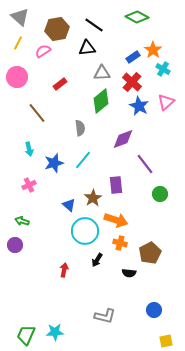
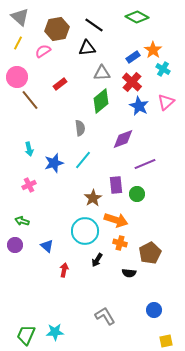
brown line at (37, 113): moved 7 px left, 13 px up
purple line at (145, 164): rotated 75 degrees counterclockwise
green circle at (160, 194): moved 23 px left
blue triangle at (69, 205): moved 22 px left, 41 px down
gray L-shape at (105, 316): rotated 135 degrees counterclockwise
